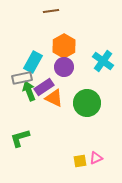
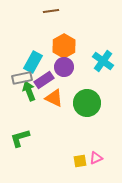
purple rectangle: moved 7 px up
